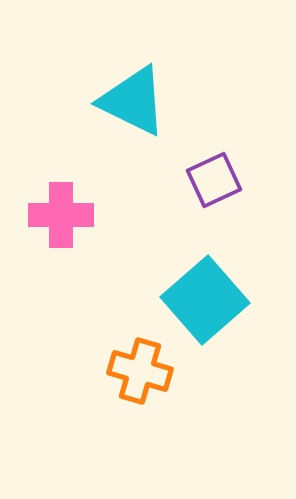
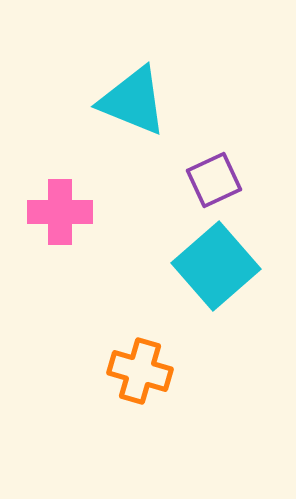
cyan triangle: rotated 4 degrees counterclockwise
pink cross: moved 1 px left, 3 px up
cyan square: moved 11 px right, 34 px up
